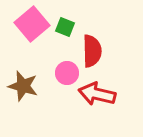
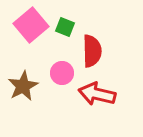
pink square: moved 1 px left, 1 px down
pink circle: moved 5 px left
brown star: rotated 28 degrees clockwise
